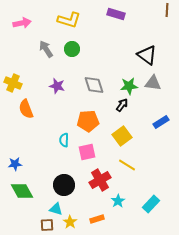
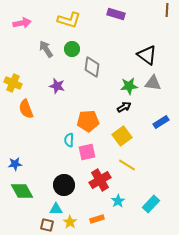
gray diamond: moved 2 px left, 18 px up; rotated 25 degrees clockwise
black arrow: moved 2 px right, 2 px down; rotated 24 degrees clockwise
cyan semicircle: moved 5 px right
cyan triangle: rotated 16 degrees counterclockwise
brown square: rotated 16 degrees clockwise
